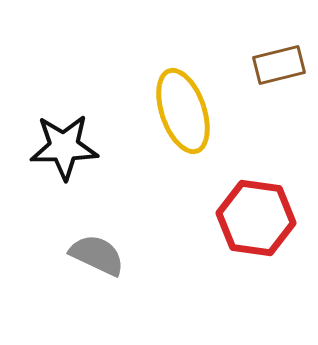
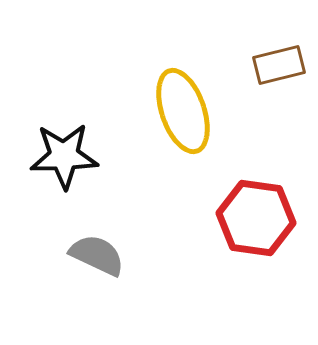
black star: moved 9 px down
